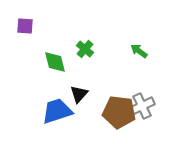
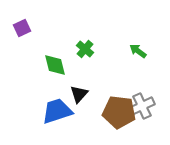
purple square: moved 3 px left, 2 px down; rotated 30 degrees counterclockwise
green arrow: moved 1 px left
green diamond: moved 3 px down
